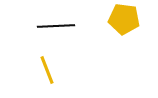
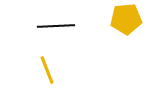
yellow pentagon: moved 2 px right; rotated 12 degrees counterclockwise
